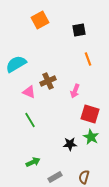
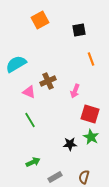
orange line: moved 3 px right
